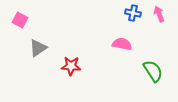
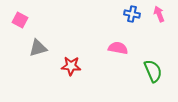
blue cross: moved 1 px left, 1 px down
pink semicircle: moved 4 px left, 4 px down
gray triangle: rotated 18 degrees clockwise
green semicircle: rotated 10 degrees clockwise
